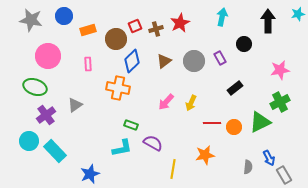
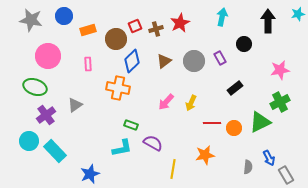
orange circle: moved 1 px down
gray rectangle: moved 2 px right
